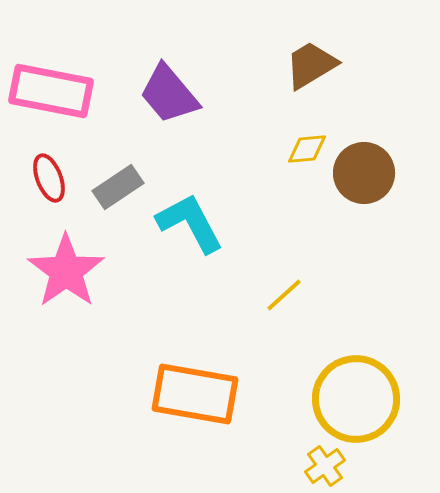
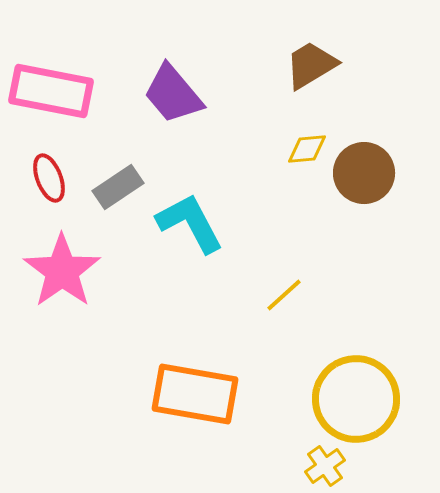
purple trapezoid: moved 4 px right
pink star: moved 4 px left
